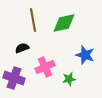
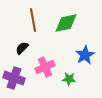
green diamond: moved 2 px right
black semicircle: rotated 24 degrees counterclockwise
blue star: rotated 24 degrees clockwise
green star: rotated 16 degrees clockwise
